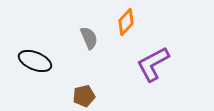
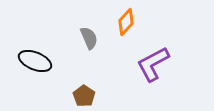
brown pentagon: rotated 25 degrees counterclockwise
